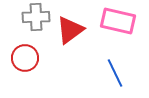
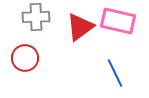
red triangle: moved 10 px right, 3 px up
